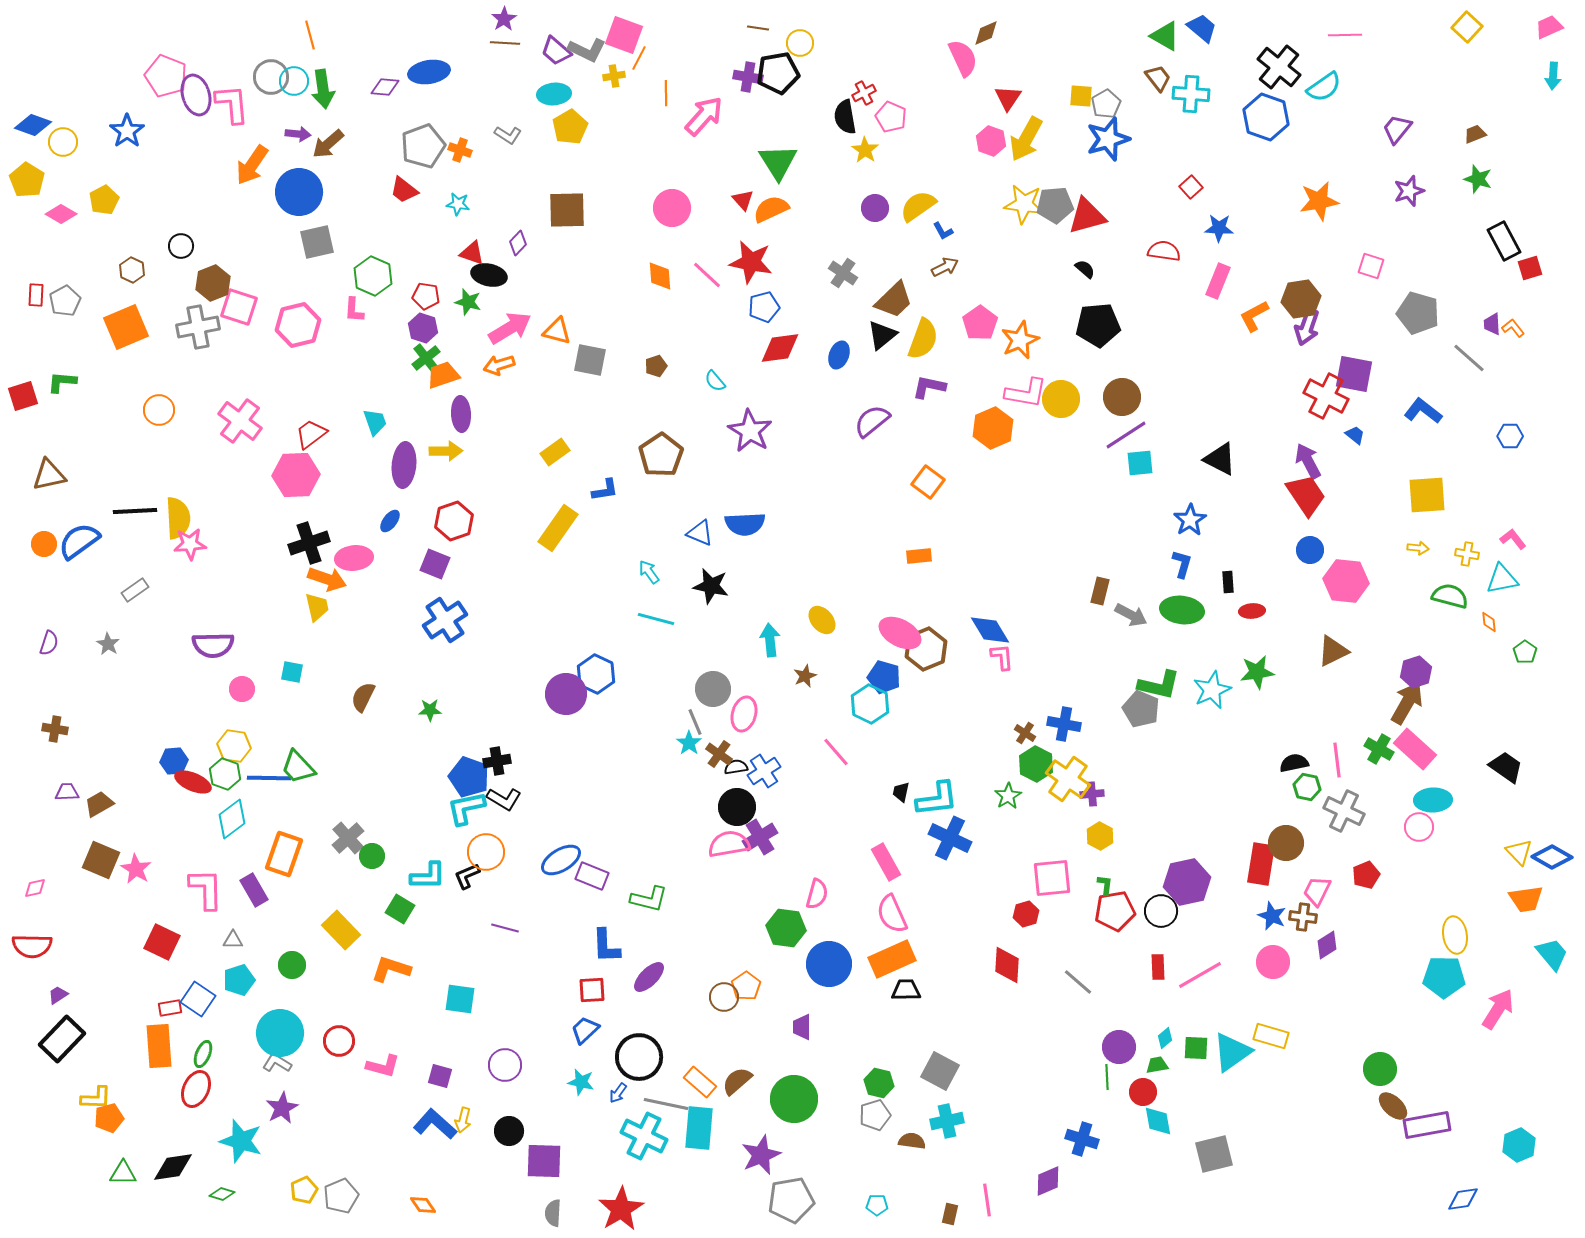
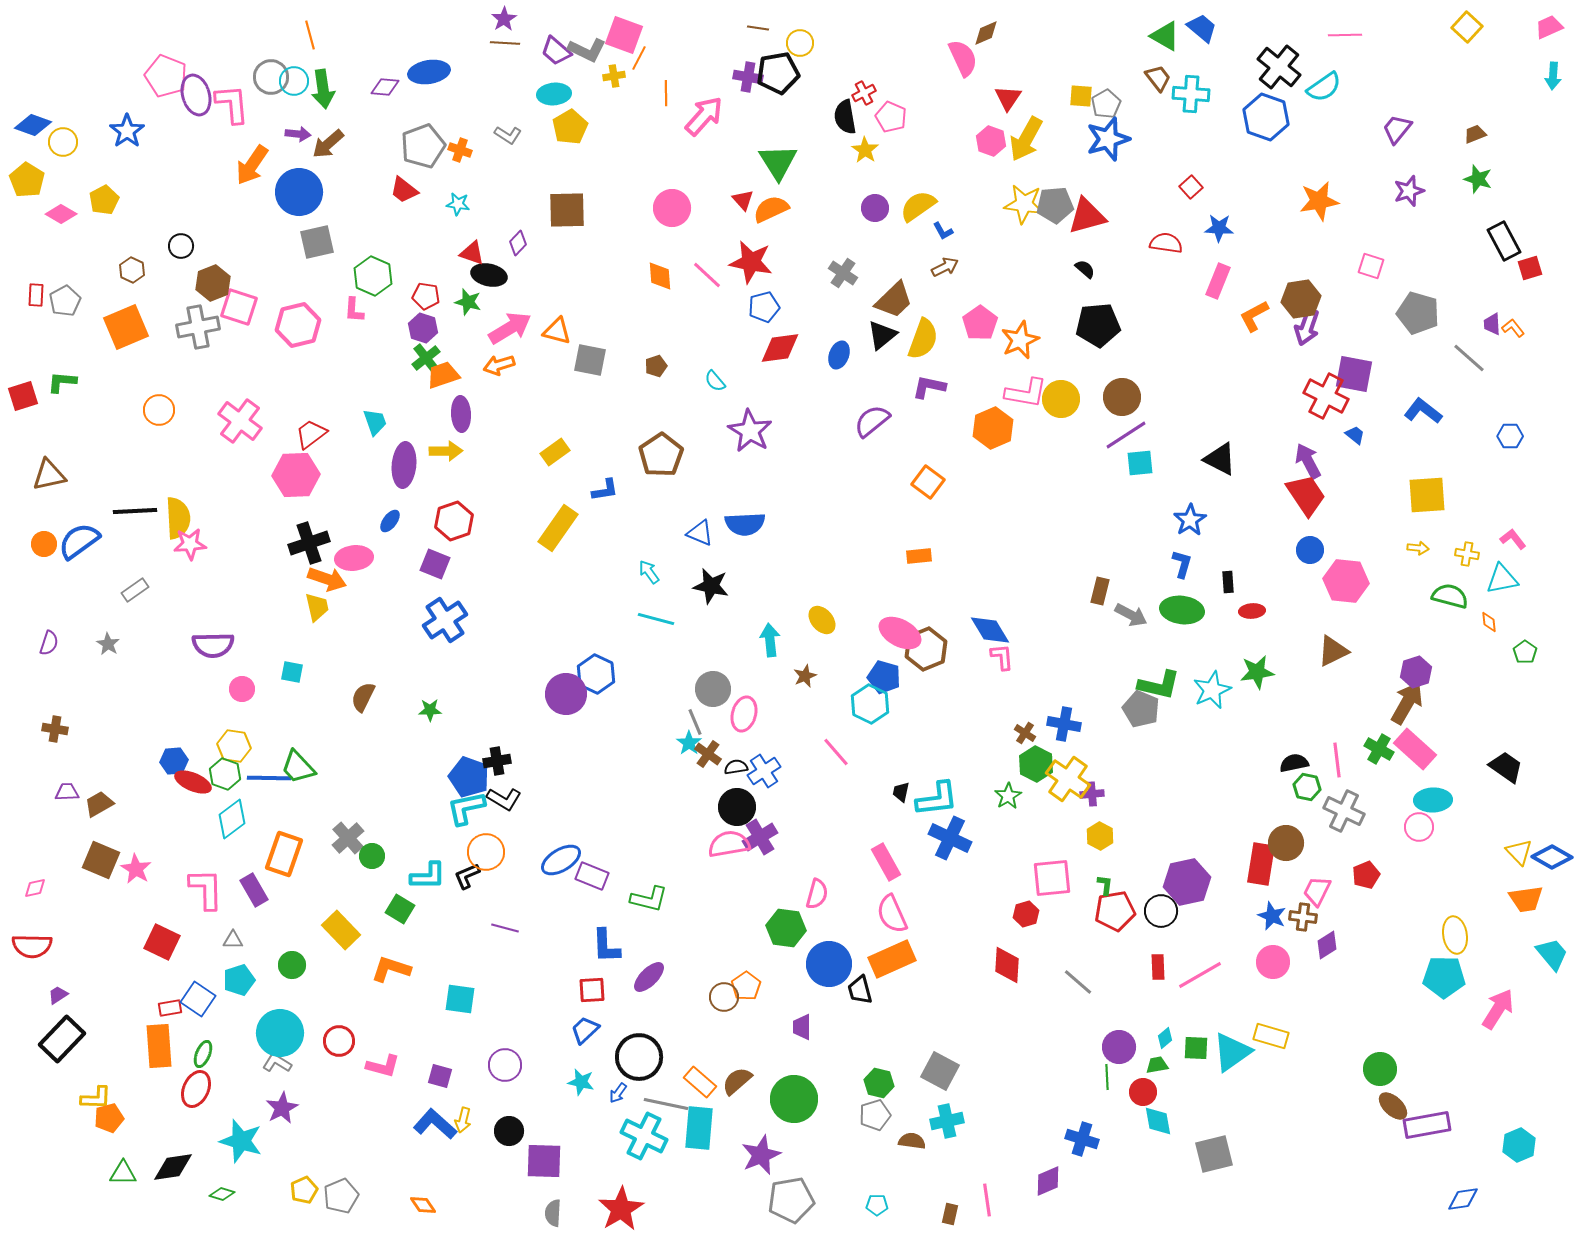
red semicircle at (1164, 251): moved 2 px right, 8 px up
brown cross at (719, 754): moved 11 px left
black trapezoid at (906, 990): moved 46 px left; rotated 104 degrees counterclockwise
